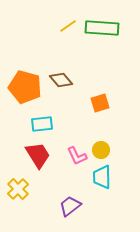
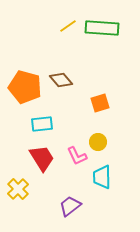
yellow circle: moved 3 px left, 8 px up
red trapezoid: moved 4 px right, 3 px down
